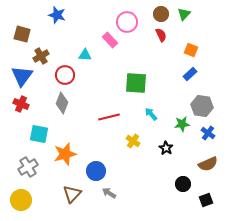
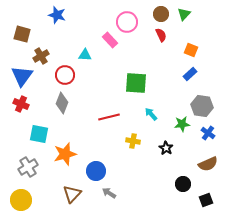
yellow cross: rotated 24 degrees counterclockwise
